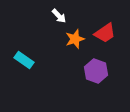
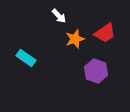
cyan rectangle: moved 2 px right, 2 px up
